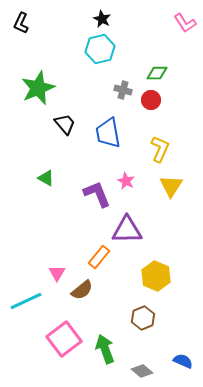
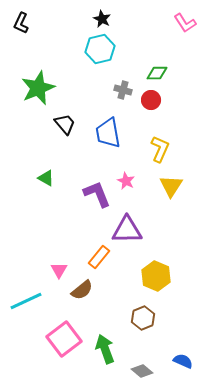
pink triangle: moved 2 px right, 3 px up
